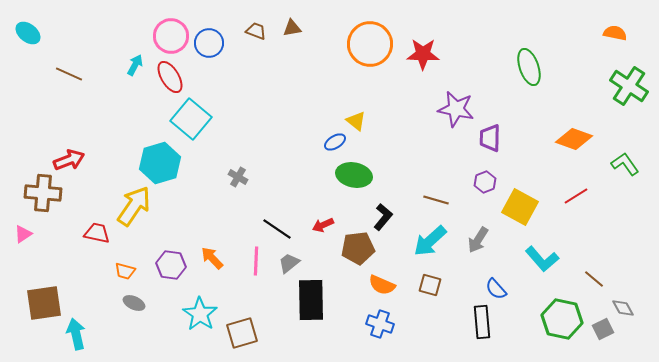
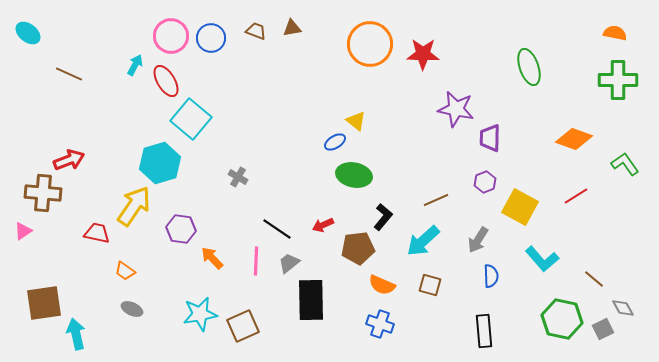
blue circle at (209, 43): moved 2 px right, 5 px up
red ellipse at (170, 77): moved 4 px left, 4 px down
green cross at (629, 86): moved 11 px left, 6 px up; rotated 33 degrees counterclockwise
brown line at (436, 200): rotated 40 degrees counterclockwise
pink triangle at (23, 234): moved 3 px up
cyan arrow at (430, 241): moved 7 px left
purple hexagon at (171, 265): moved 10 px right, 36 px up
orange trapezoid at (125, 271): rotated 20 degrees clockwise
blue semicircle at (496, 289): moved 5 px left, 13 px up; rotated 140 degrees counterclockwise
gray ellipse at (134, 303): moved 2 px left, 6 px down
cyan star at (200, 314): rotated 28 degrees clockwise
black rectangle at (482, 322): moved 2 px right, 9 px down
brown square at (242, 333): moved 1 px right, 7 px up; rotated 8 degrees counterclockwise
